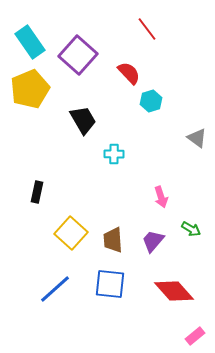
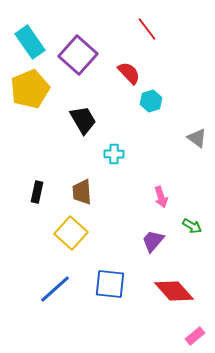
green arrow: moved 1 px right, 3 px up
brown trapezoid: moved 31 px left, 48 px up
